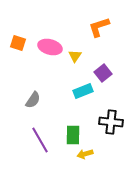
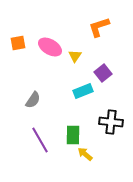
orange square: rotated 28 degrees counterclockwise
pink ellipse: rotated 15 degrees clockwise
yellow arrow: rotated 56 degrees clockwise
